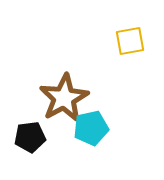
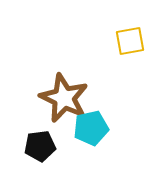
brown star: rotated 18 degrees counterclockwise
black pentagon: moved 10 px right, 9 px down
